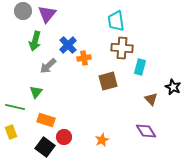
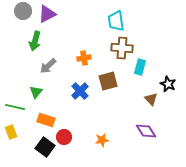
purple triangle: rotated 24 degrees clockwise
blue cross: moved 12 px right, 46 px down
black star: moved 5 px left, 3 px up
orange star: rotated 16 degrees clockwise
